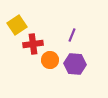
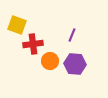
yellow square: rotated 36 degrees counterclockwise
orange circle: moved 1 px down
